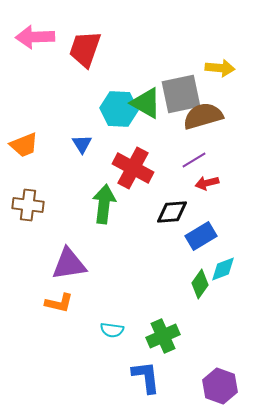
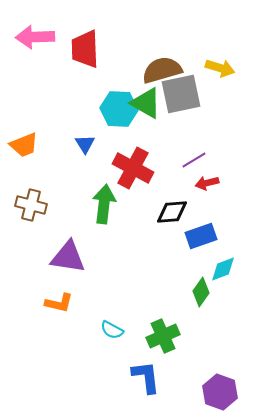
red trapezoid: rotated 21 degrees counterclockwise
yellow arrow: rotated 12 degrees clockwise
brown semicircle: moved 41 px left, 46 px up
blue triangle: moved 3 px right
brown cross: moved 3 px right; rotated 8 degrees clockwise
blue rectangle: rotated 12 degrees clockwise
purple triangle: moved 1 px left, 7 px up; rotated 18 degrees clockwise
green diamond: moved 1 px right, 8 px down
cyan semicircle: rotated 20 degrees clockwise
purple hexagon: moved 6 px down
